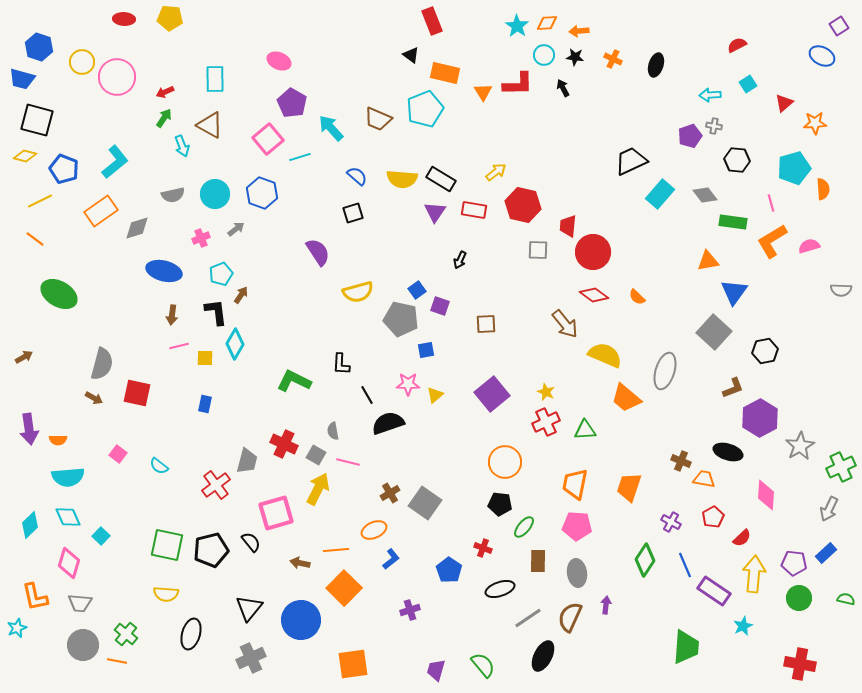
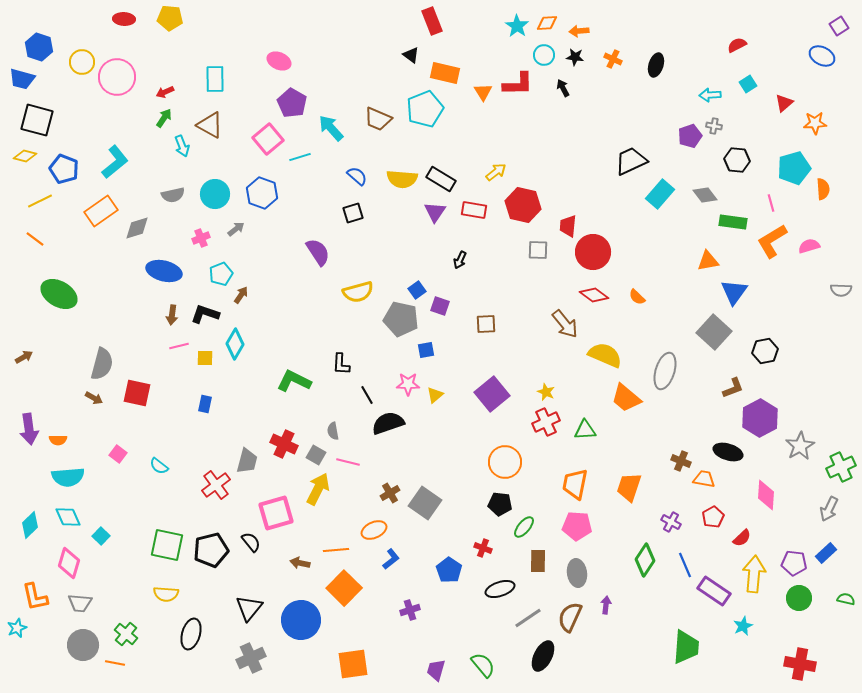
black L-shape at (216, 312): moved 11 px left, 2 px down; rotated 64 degrees counterclockwise
orange line at (117, 661): moved 2 px left, 2 px down
